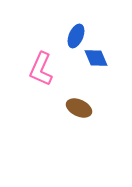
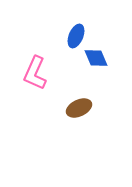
pink L-shape: moved 6 px left, 4 px down
brown ellipse: rotated 50 degrees counterclockwise
